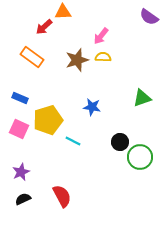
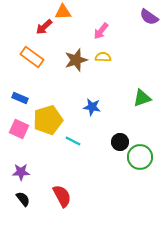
pink arrow: moved 5 px up
brown star: moved 1 px left
purple star: rotated 24 degrees clockwise
black semicircle: rotated 77 degrees clockwise
